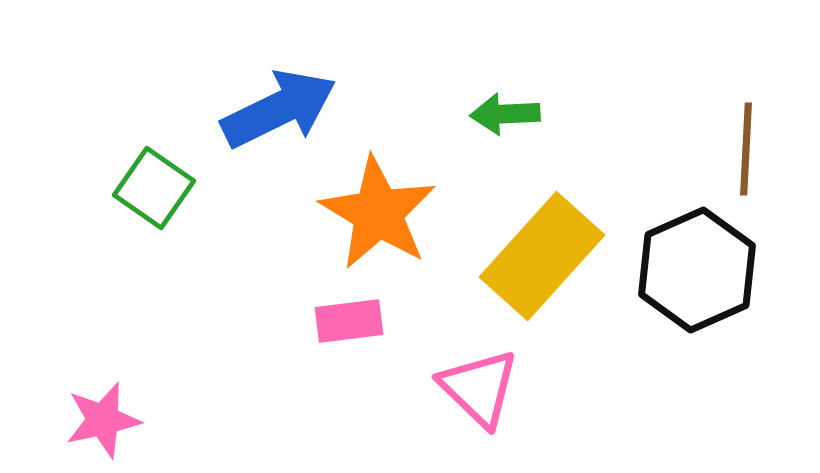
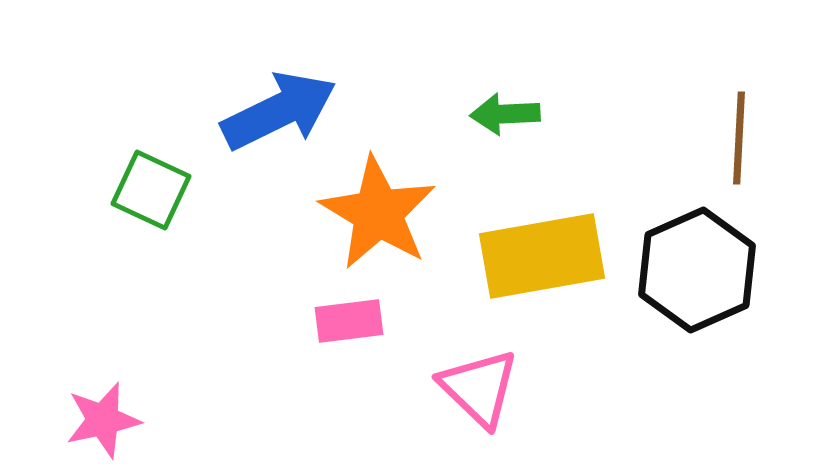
blue arrow: moved 2 px down
brown line: moved 7 px left, 11 px up
green square: moved 3 px left, 2 px down; rotated 10 degrees counterclockwise
yellow rectangle: rotated 38 degrees clockwise
